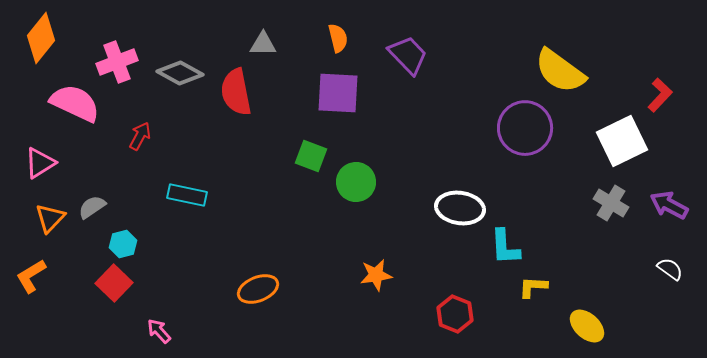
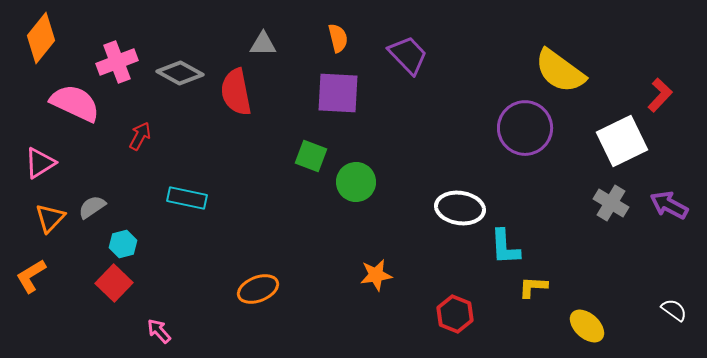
cyan rectangle: moved 3 px down
white semicircle: moved 4 px right, 41 px down
